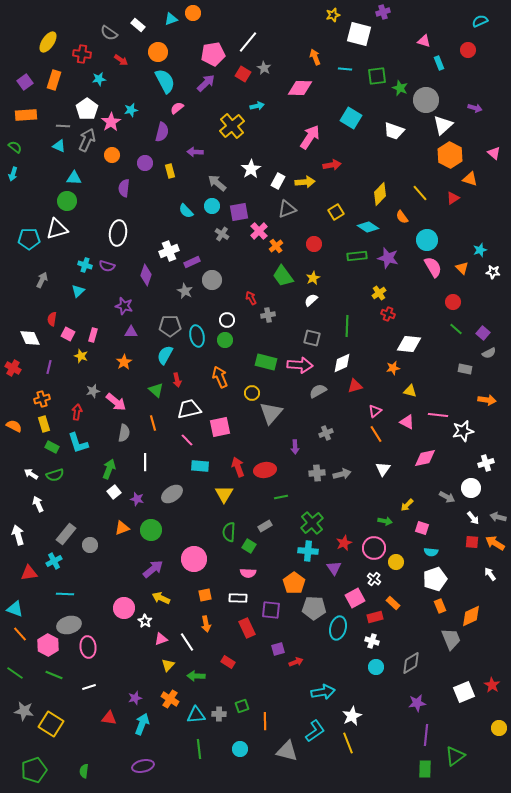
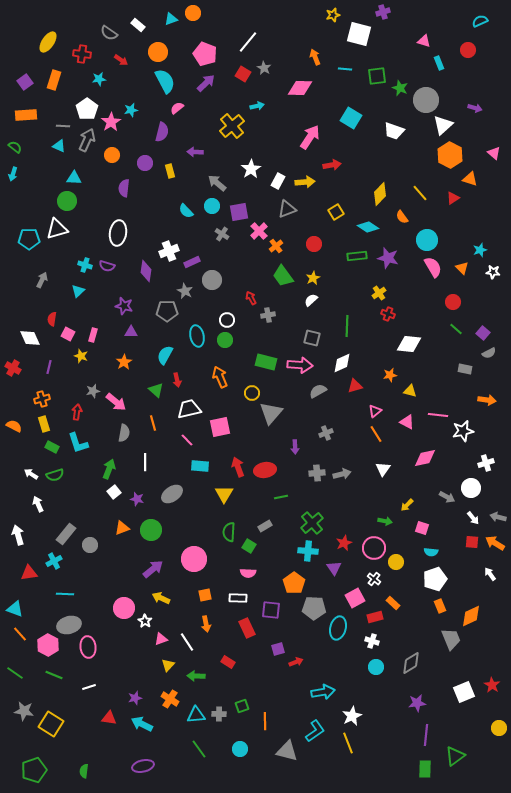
pink pentagon at (213, 54): moved 8 px left; rotated 30 degrees clockwise
purple diamond at (146, 275): moved 4 px up; rotated 10 degrees counterclockwise
gray pentagon at (170, 326): moved 3 px left, 15 px up
orange star at (393, 368): moved 3 px left, 7 px down
cyan arrow at (142, 724): rotated 85 degrees counterclockwise
green line at (199, 749): rotated 30 degrees counterclockwise
